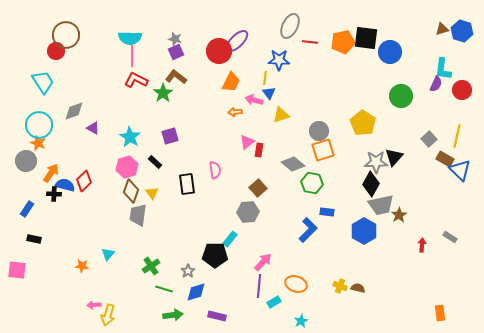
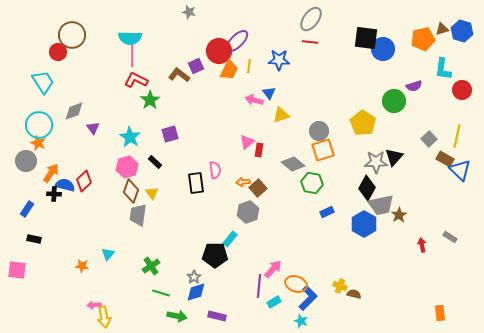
gray ellipse at (290, 26): moved 21 px right, 7 px up; rotated 10 degrees clockwise
brown circle at (66, 35): moved 6 px right
gray star at (175, 39): moved 14 px right, 27 px up
orange pentagon at (343, 42): moved 80 px right, 3 px up
red circle at (56, 51): moved 2 px right, 1 px down
purple square at (176, 52): moved 20 px right, 14 px down
blue circle at (390, 52): moved 7 px left, 3 px up
brown L-shape at (176, 77): moved 3 px right, 2 px up
yellow line at (265, 78): moved 16 px left, 12 px up
orange trapezoid at (231, 82): moved 2 px left, 12 px up
purple semicircle at (436, 84): moved 22 px left, 2 px down; rotated 49 degrees clockwise
green star at (163, 93): moved 13 px left, 7 px down
green circle at (401, 96): moved 7 px left, 5 px down
orange arrow at (235, 112): moved 8 px right, 70 px down
purple triangle at (93, 128): rotated 24 degrees clockwise
purple square at (170, 136): moved 2 px up
black rectangle at (187, 184): moved 9 px right, 1 px up
black diamond at (371, 184): moved 4 px left, 4 px down
gray hexagon at (248, 212): rotated 15 degrees counterclockwise
blue rectangle at (327, 212): rotated 32 degrees counterclockwise
blue L-shape at (308, 230): moved 68 px down
blue hexagon at (364, 231): moved 7 px up
red arrow at (422, 245): rotated 16 degrees counterclockwise
pink arrow at (263, 262): moved 10 px right, 7 px down
gray star at (188, 271): moved 6 px right, 6 px down
brown semicircle at (358, 288): moved 4 px left, 6 px down
green line at (164, 289): moved 3 px left, 4 px down
yellow arrow at (108, 315): moved 4 px left, 2 px down; rotated 25 degrees counterclockwise
green arrow at (173, 315): moved 4 px right, 1 px down; rotated 18 degrees clockwise
cyan star at (301, 321): rotated 24 degrees counterclockwise
